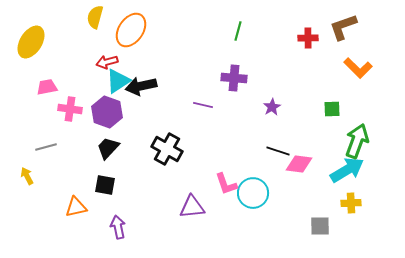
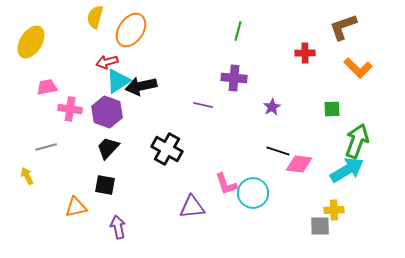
red cross: moved 3 px left, 15 px down
yellow cross: moved 17 px left, 7 px down
